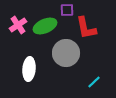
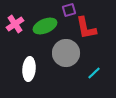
purple square: moved 2 px right; rotated 16 degrees counterclockwise
pink cross: moved 3 px left, 1 px up
cyan line: moved 9 px up
